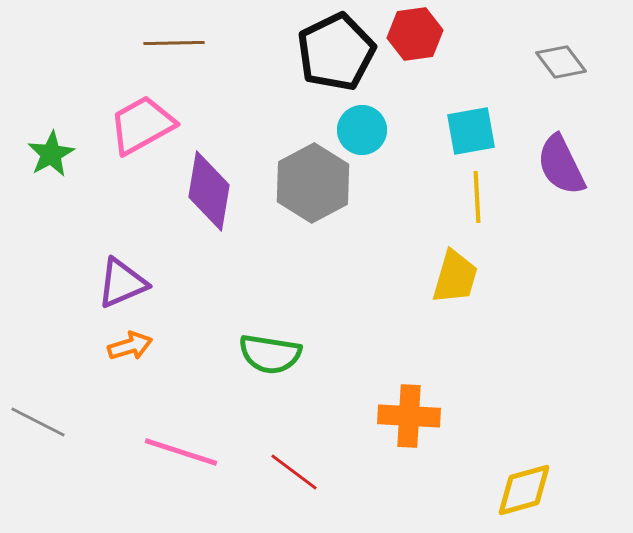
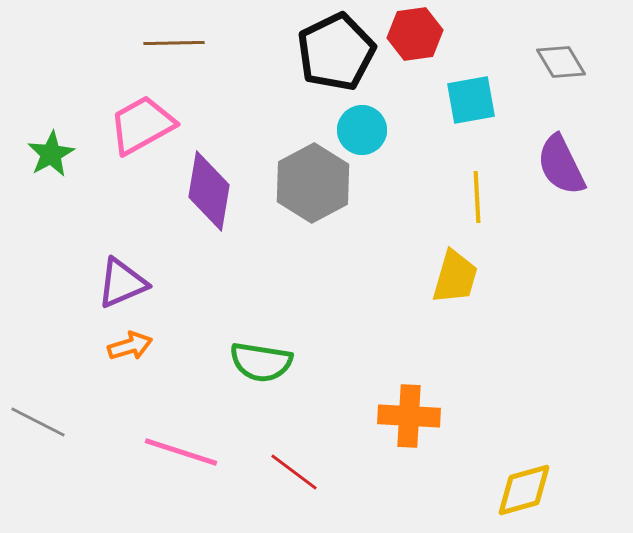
gray diamond: rotated 6 degrees clockwise
cyan square: moved 31 px up
green semicircle: moved 9 px left, 8 px down
